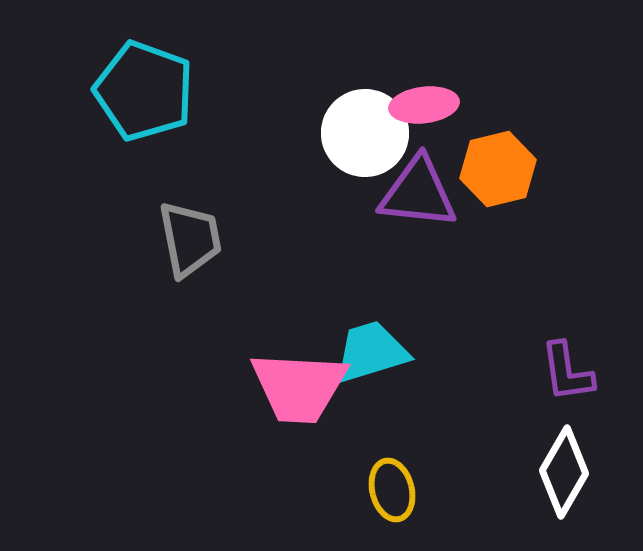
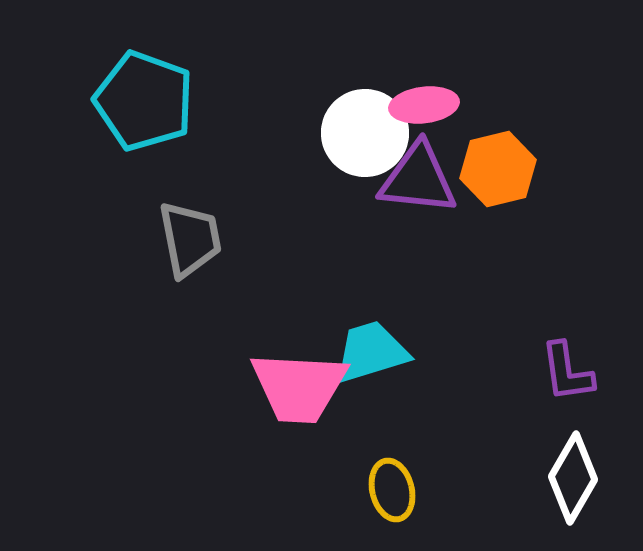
cyan pentagon: moved 10 px down
purple triangle: moved 14 px up
white diamond: moved 9 px right, 6 px down
